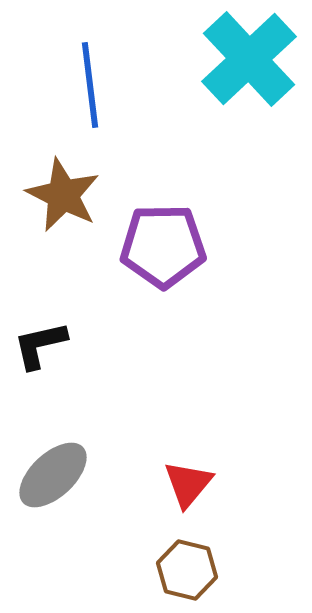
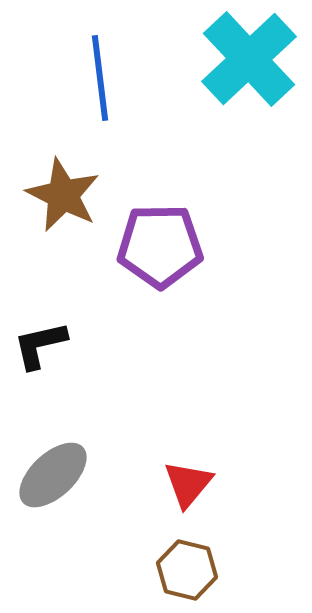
blue line: moved 10 px right, 7 px up
purple pentagon: moved 3 px left
